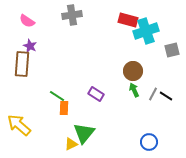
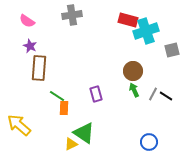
brown rectangle: moved 17 px right, 4 px down
purple rectangle: rotated 42 degrees clockwise
green triangle: rotated 35 degrees counterclockwise
